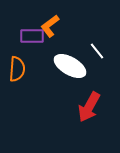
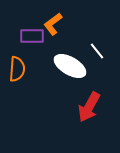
orange L-shape: moved 3 px right, 2 px up
